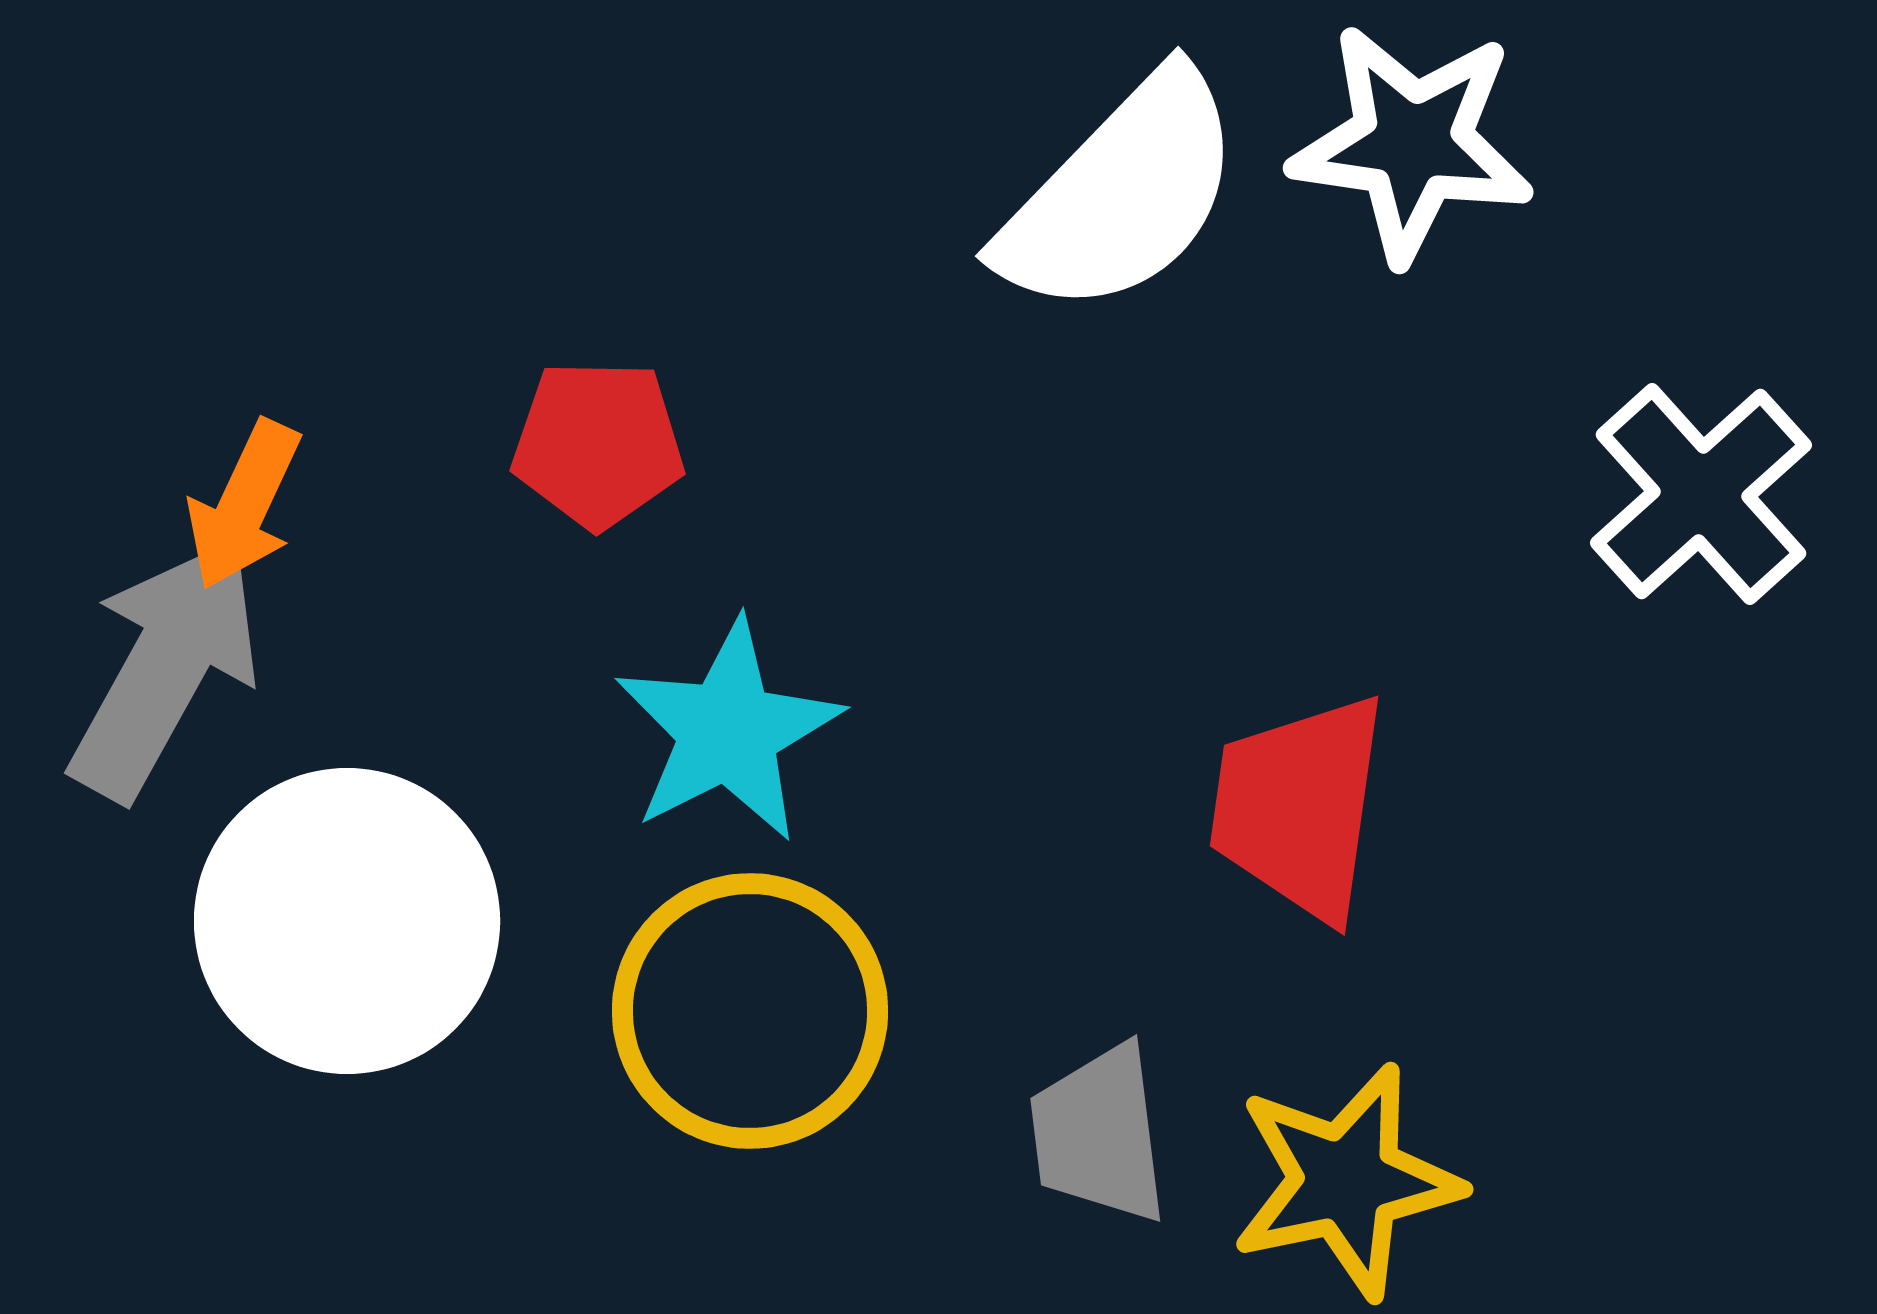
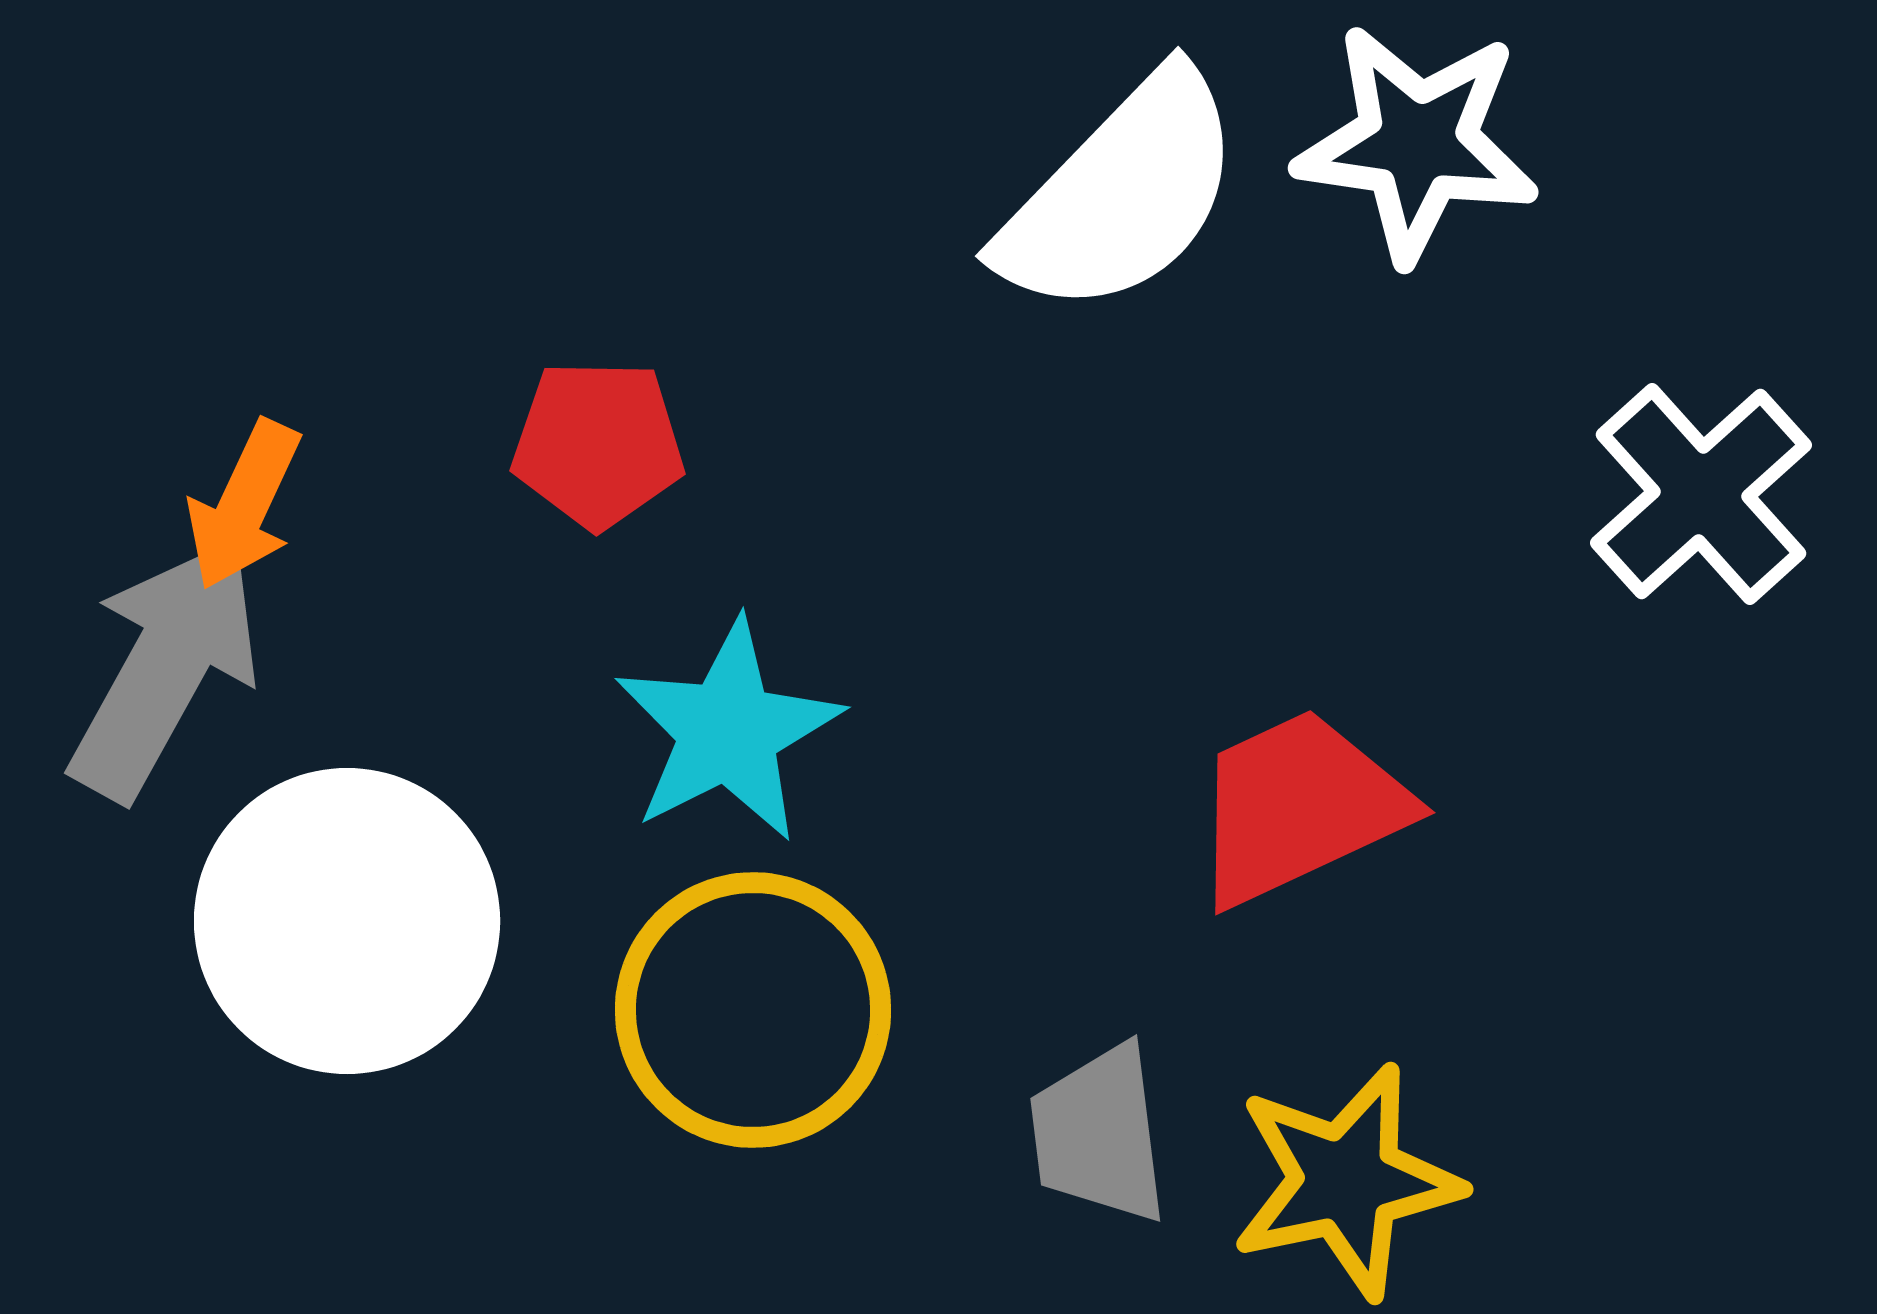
white star: moved 5 px right
red trapezoid: rotated 57 degrees clockwise
yellow circle: moved 3 px right, 1 px up
